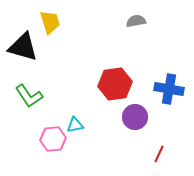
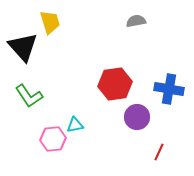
black triangle: rotated 32 degrees clockwise
purple circle: moved 2 px right
red line: moved 2 px up
